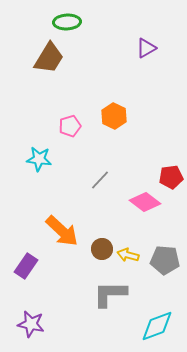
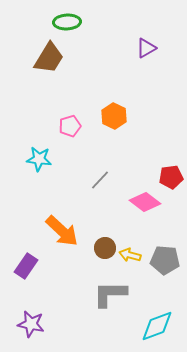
brown circle: moved 3 px right, 1 px up
yellow arrow: moved 2 px right
